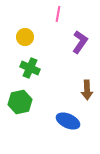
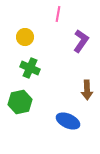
purple L-shape: moved 1 px right, 1 px up
